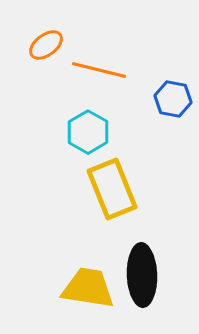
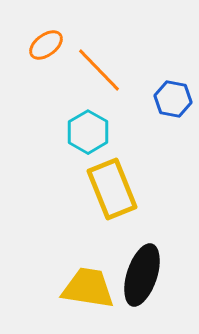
orange line: rotated 32 degrees clockwise
black ellipse: rotated 20 degrees clockwise
